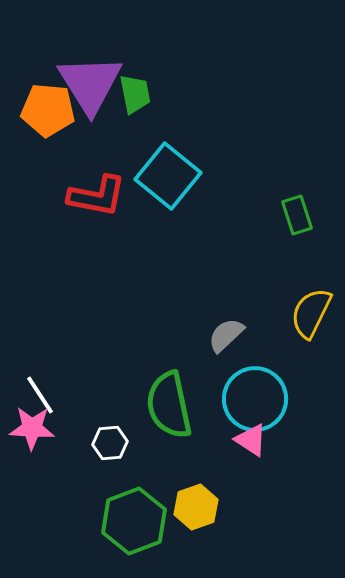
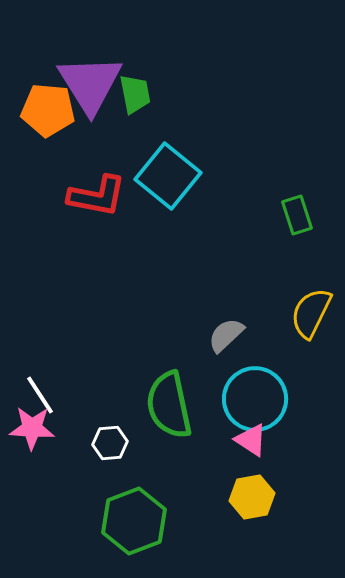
yellow hexagon: moved 56 px right, 10 px up; rotated 9 degrees clockwise
